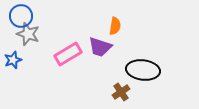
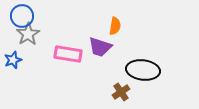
blue circle: moved 1 px right
gray star: rotated 20 degrees clockwise
pink rectangle: rotated 40 degrees clockwise
